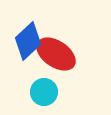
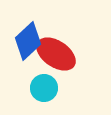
cyan circle: moved 4 px up
